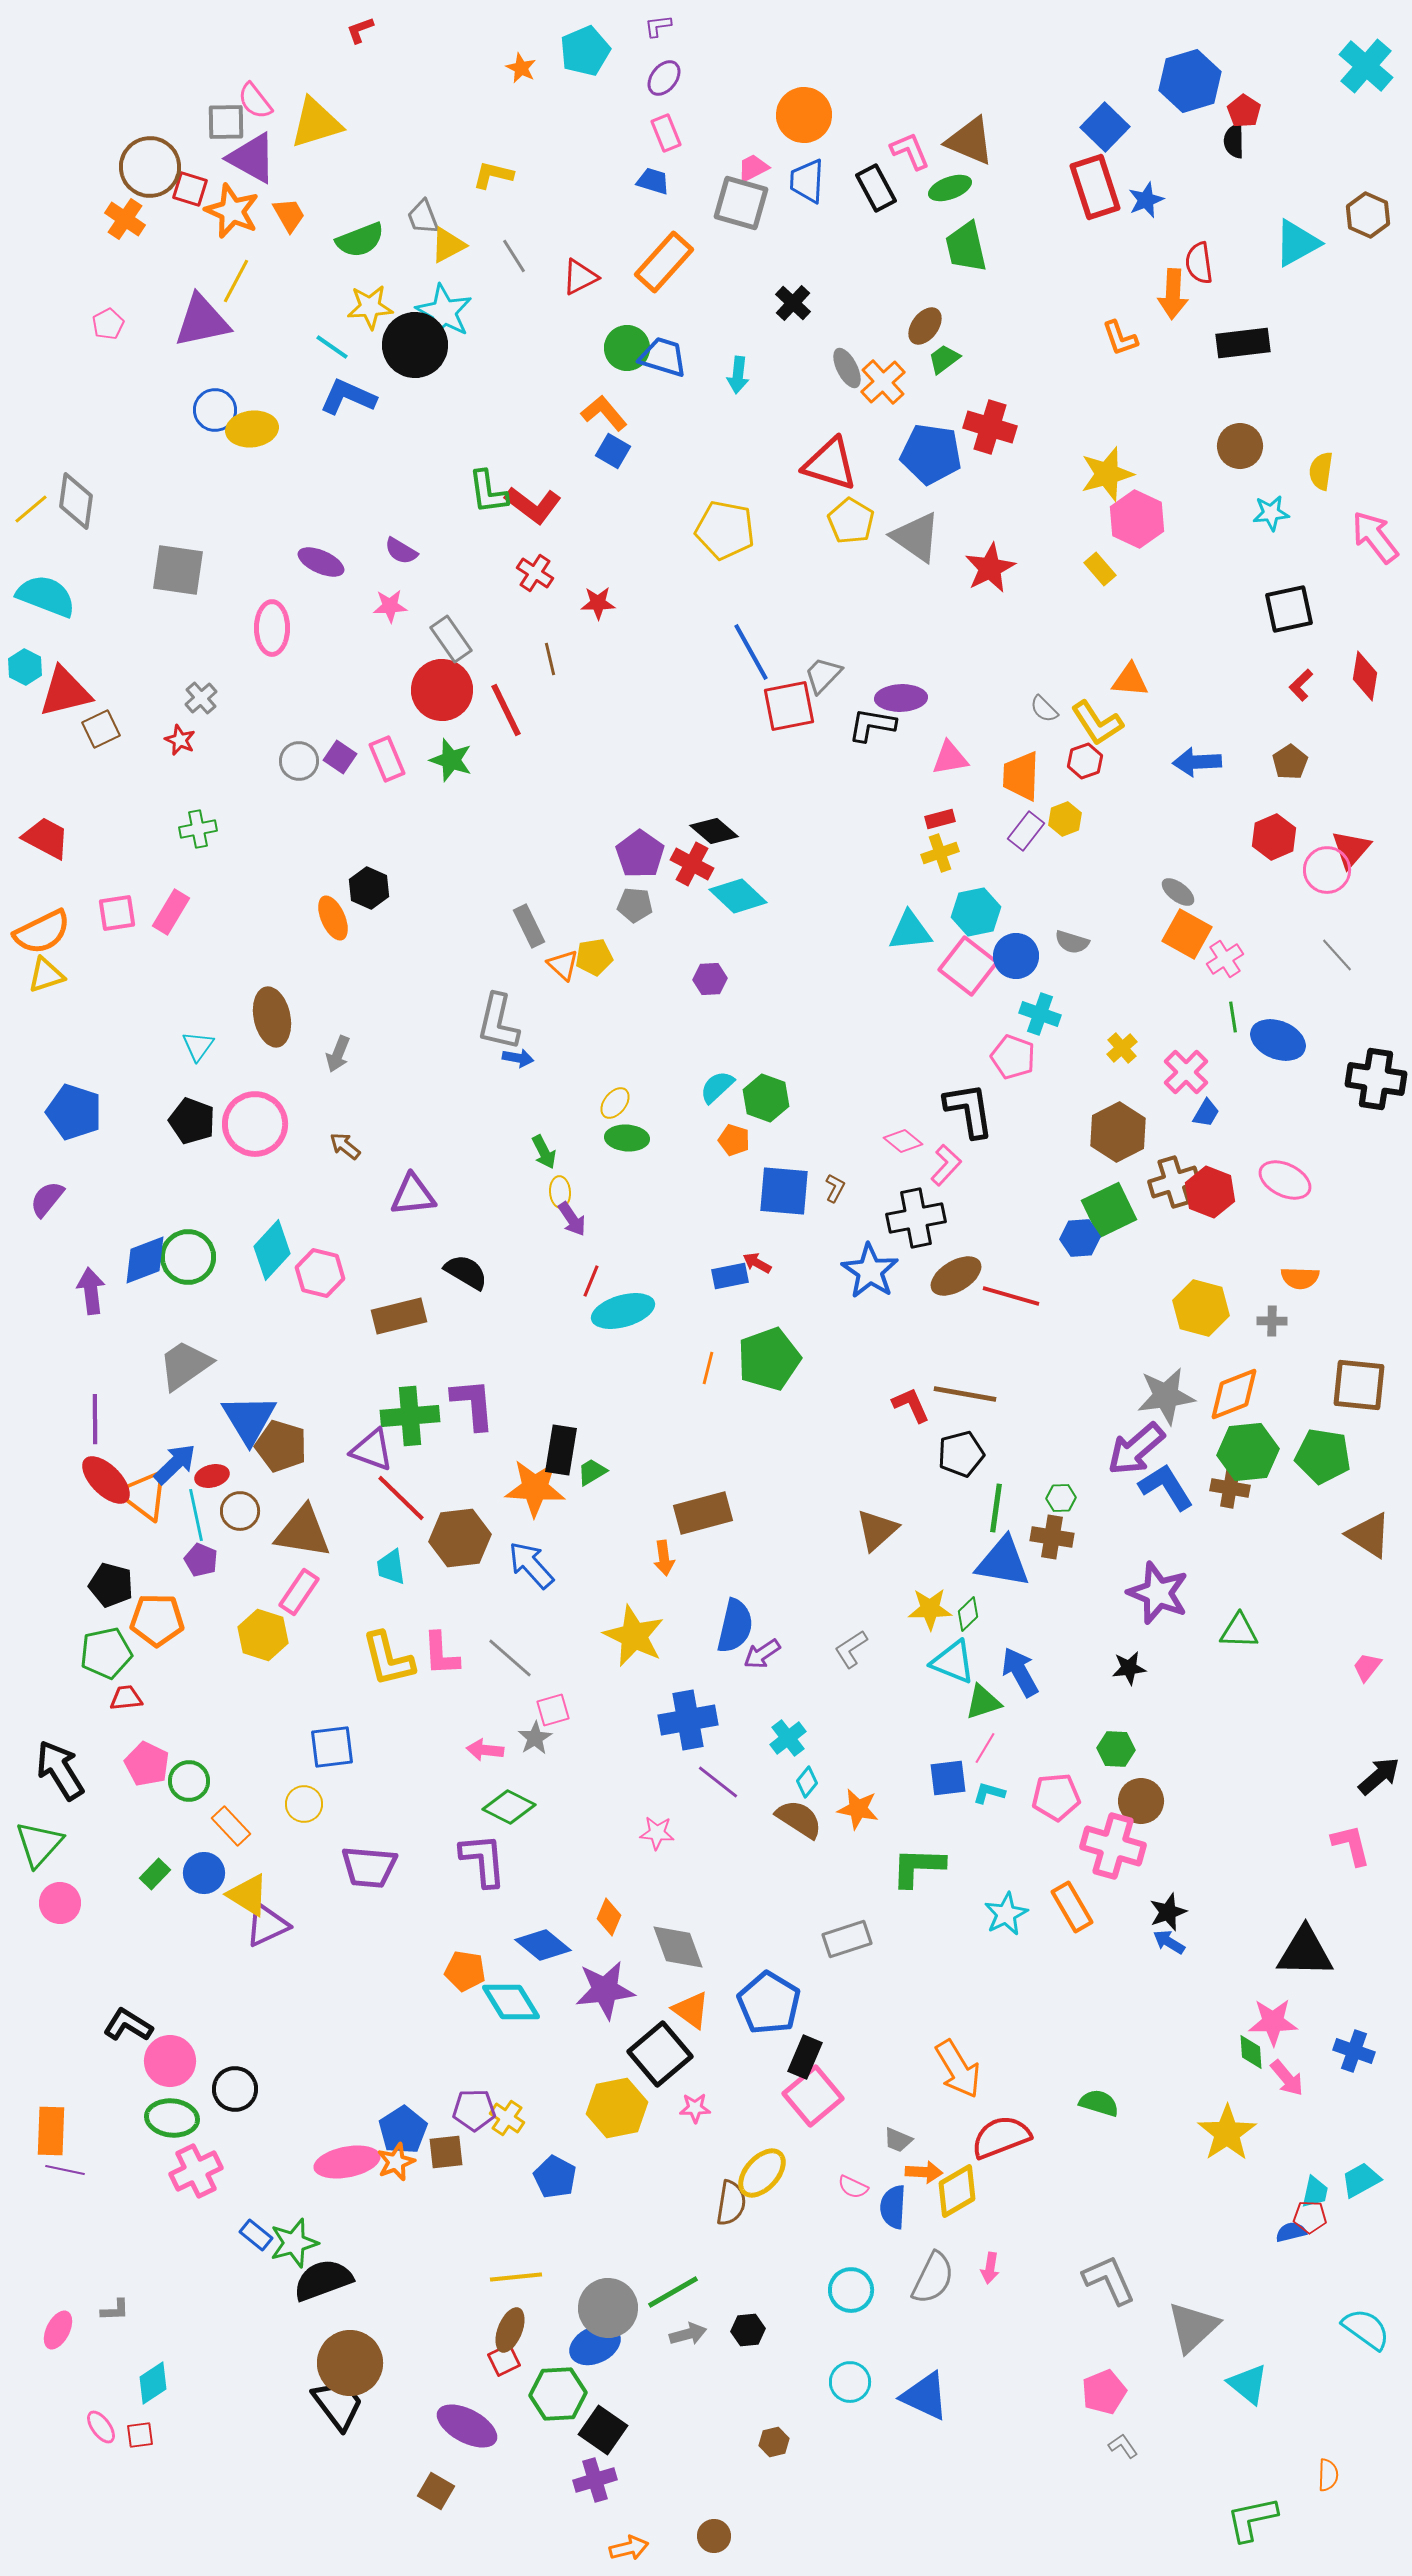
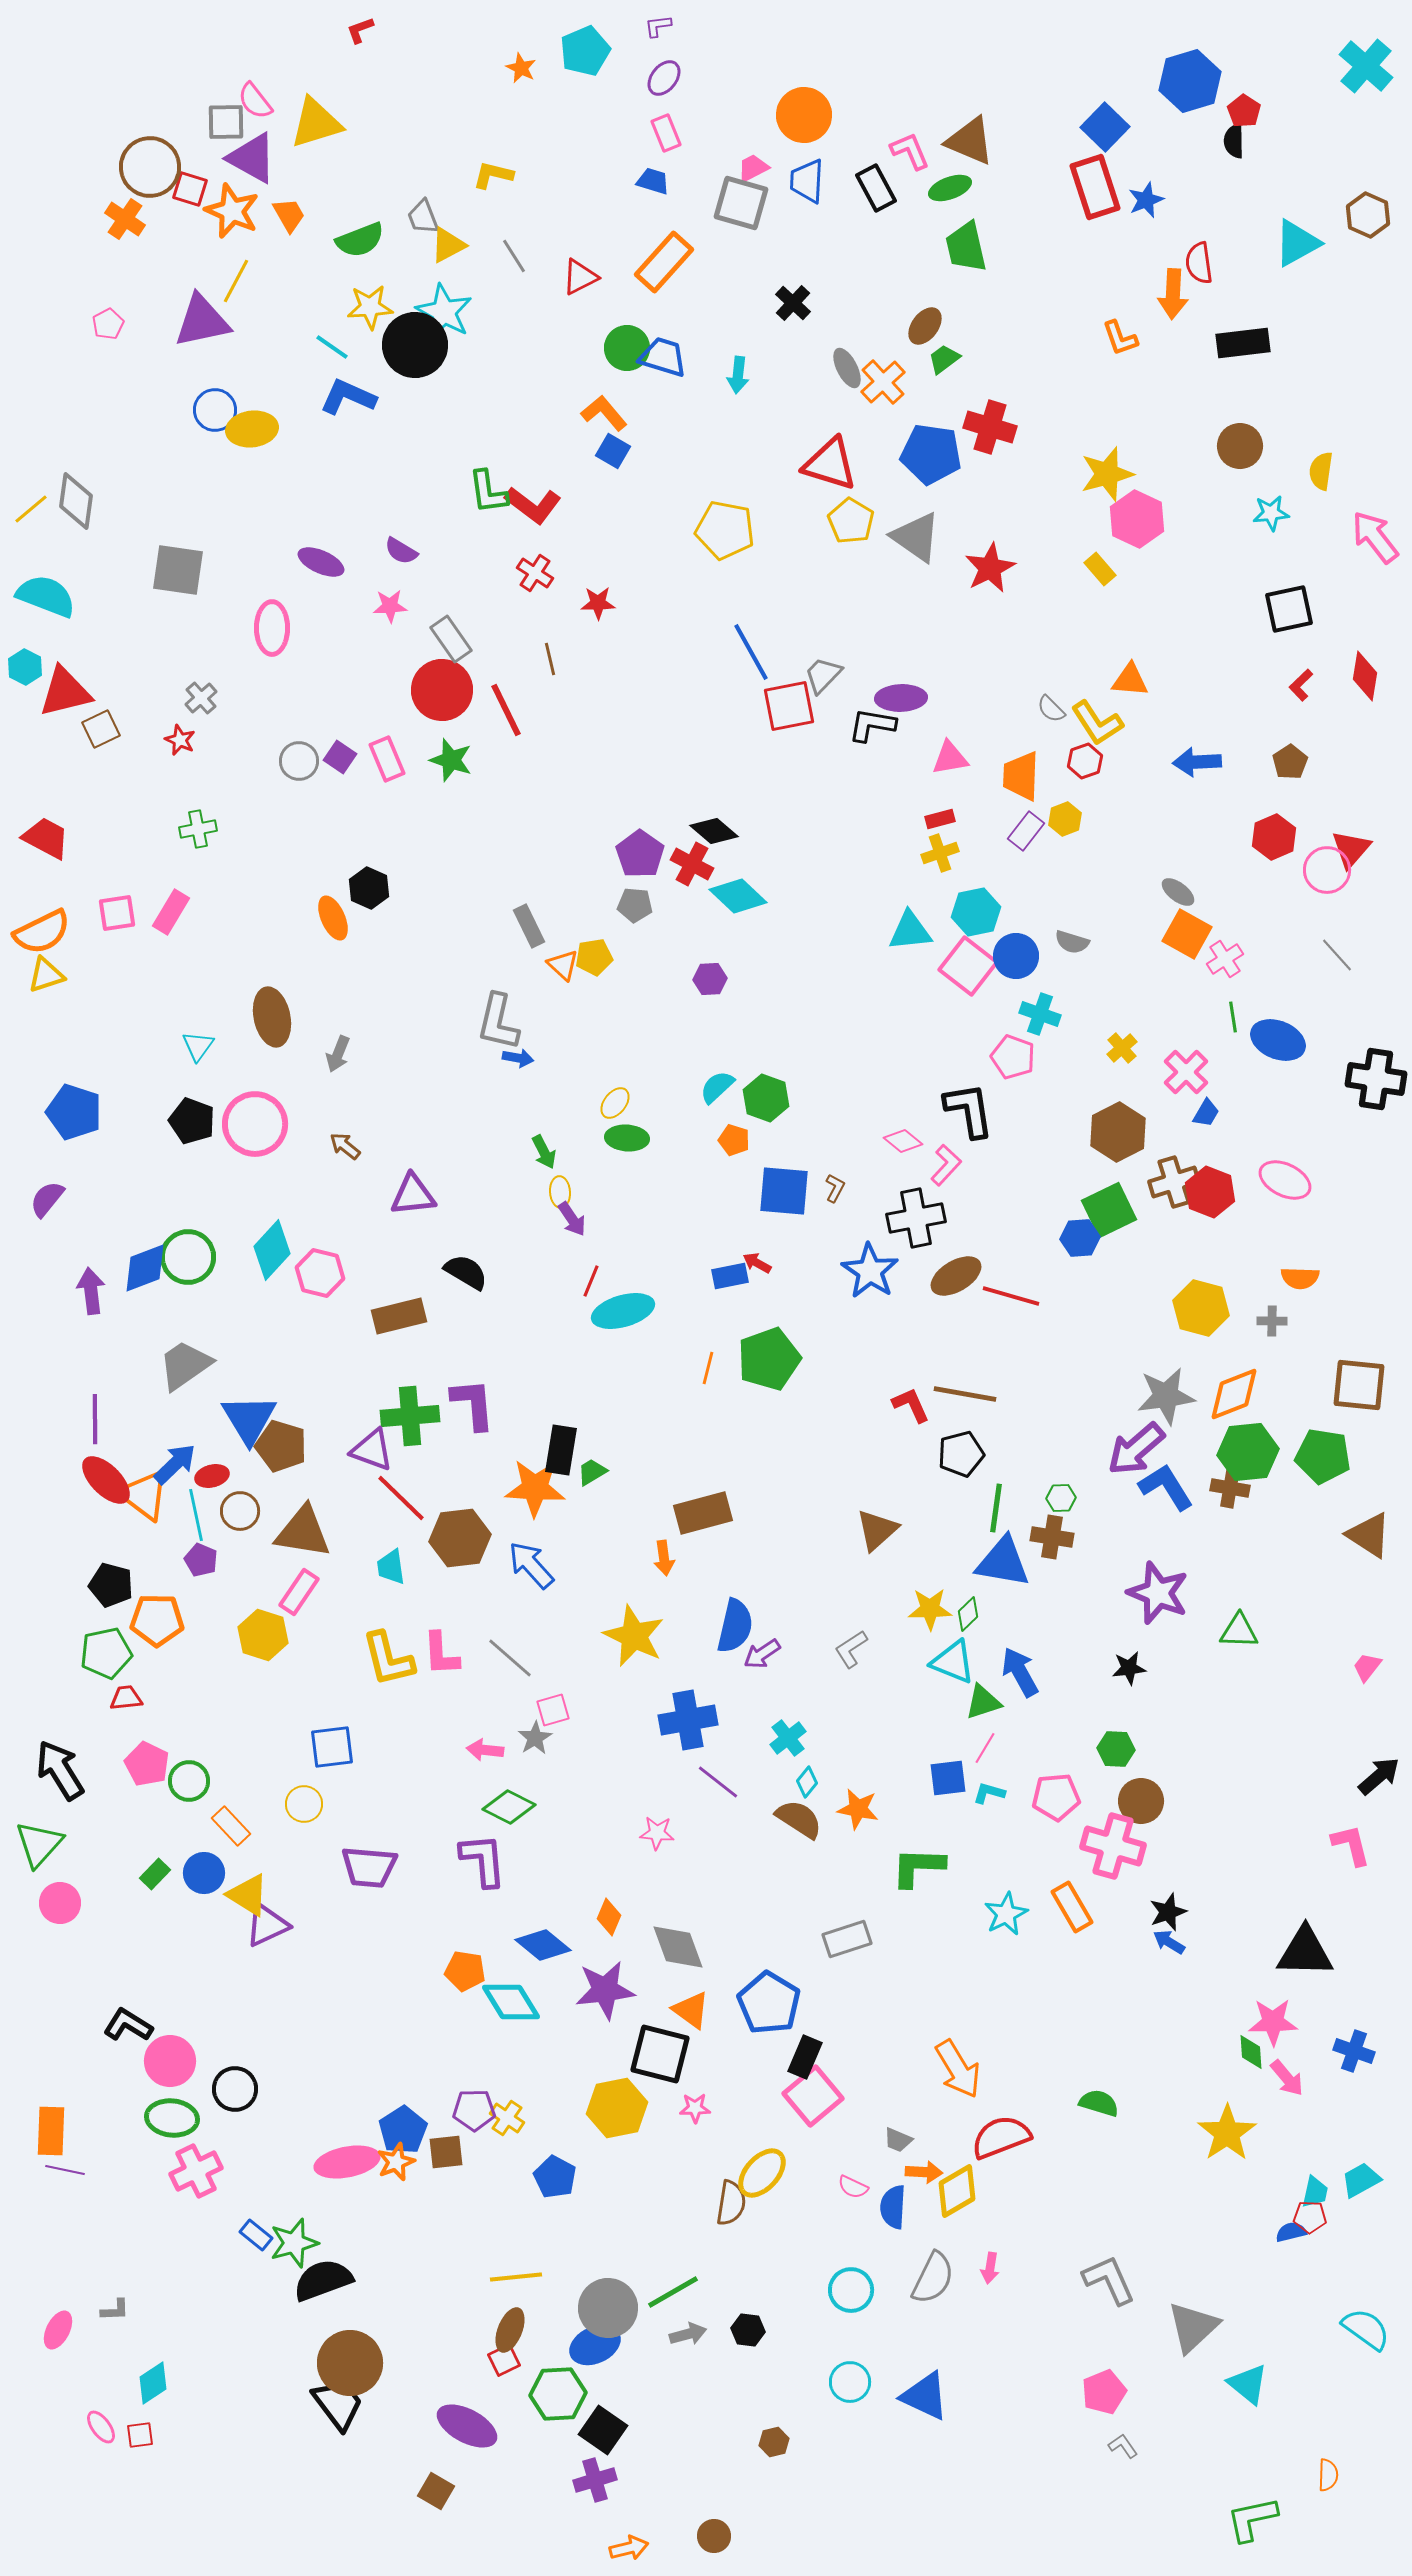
gray semicircle at (1044, 709): moved 7 px right
blue diamond at (145, 1260): moved 8 px down
black square at (660, 2054): rotated 36 degrees counterclockwise
black hexagon at (748, 2330): rotated 12 degrees clockwise
